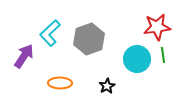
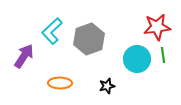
cyan L-shape: moved 2 px right, 2 px up
black star: rotated 14 degrees clockwise
